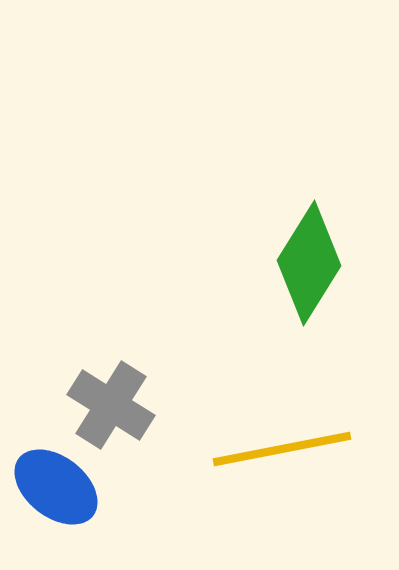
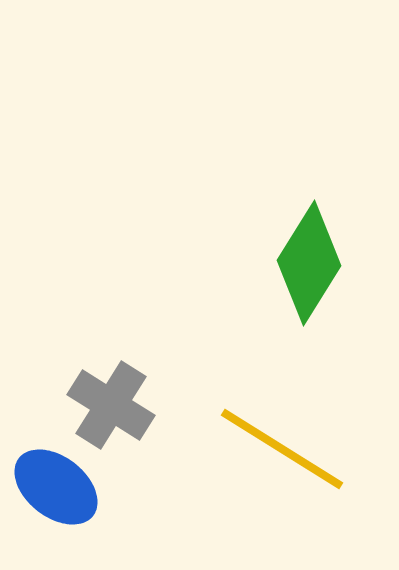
yellow line: rotated 43 degrees clockwise
